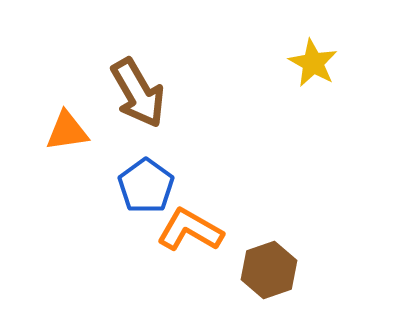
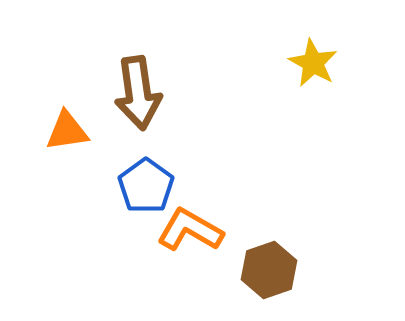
brown arrow: rotated 22 degrees clockwise
